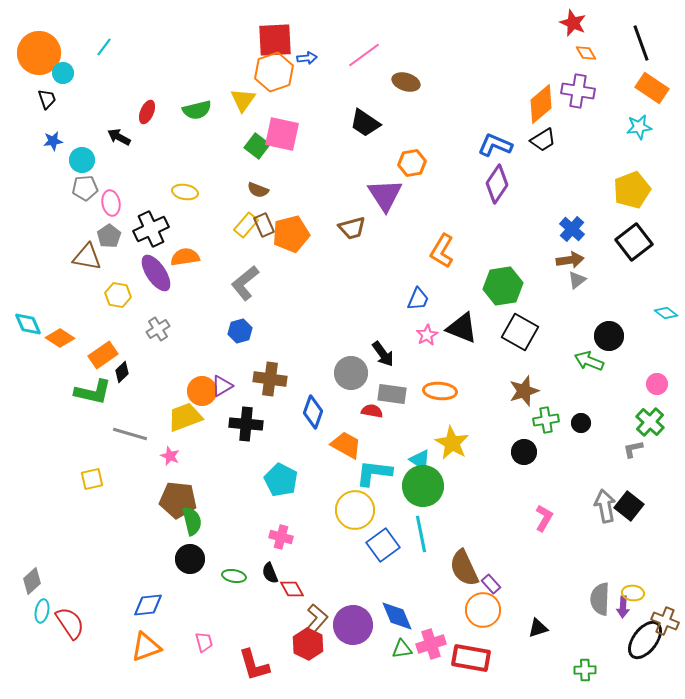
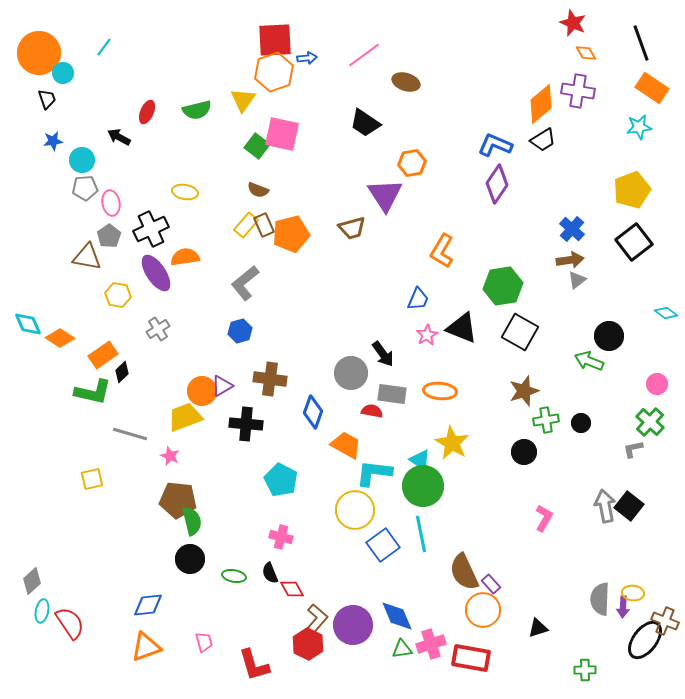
brown semicircle at (464, 568): moved 4 px down
